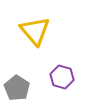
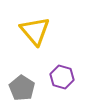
gray pentagon: moved 5 px right
